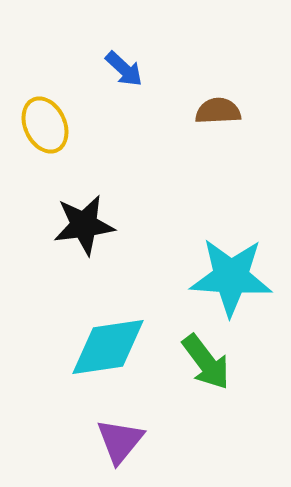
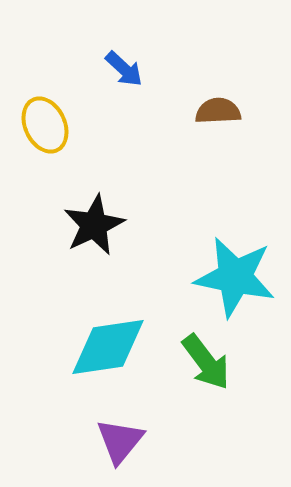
black star: moved 10 px right; rotated 18 degrees counterclockwise
cyan star: moved 4 px right; rotated 8 degrees clockwise
